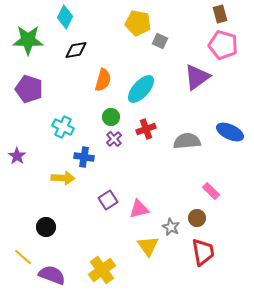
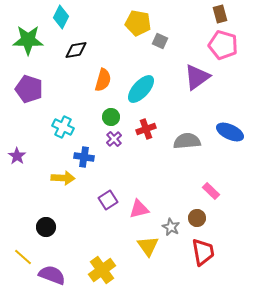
cyan diamond: moved 4 px left
